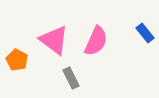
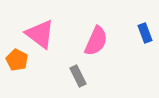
blue rectangle: rotated 18 degrees clockwise
pink triangle: moved 14 px left, 6 px up
gray rectangle: moved 7 px right, 2 px up
